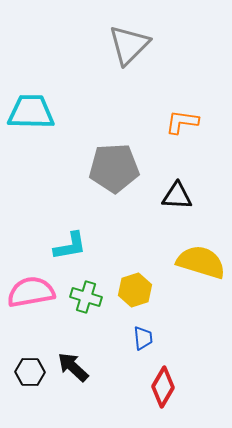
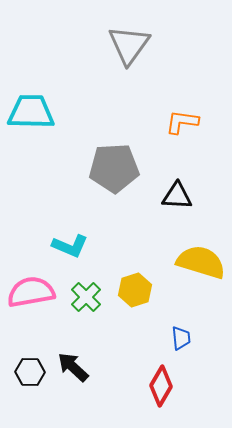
gray triangle: rotated 9 degrees counterclockwise
cyan L-shape: rotated 33 degrees clockwise
green cross: rotated 28 degrees clockwise
blue trapezoid: moved 38 px right
red diamond: moved 2 px left, 1 px up
